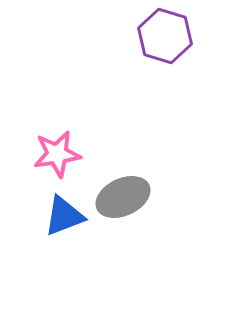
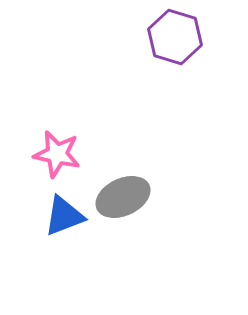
purple hexagon: moved 10 px right, 1 px down
pink star: rotated 21 degrees clockwise
